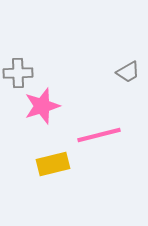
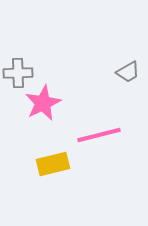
pink star: moved 1 px right, 3 px up; rotated 9 degrees counterclockwise
